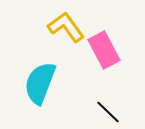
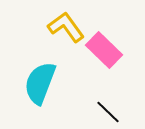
pink rectangle: rotated 18 degrees counterclockwise
